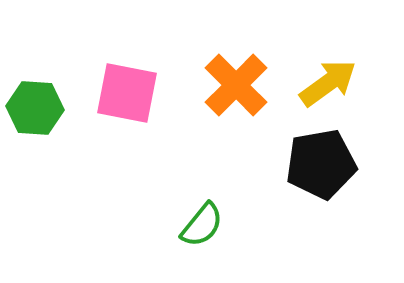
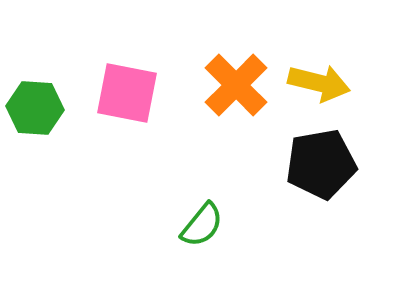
yellow arrow: moved 9 px left; rotated 50 degrees clockwise
